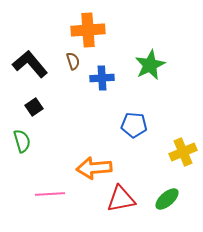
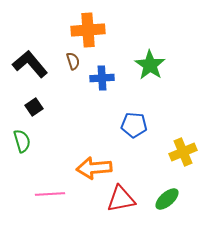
green star: rotated 12 degrees counterclockwise
